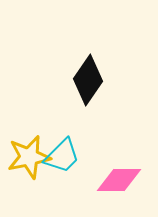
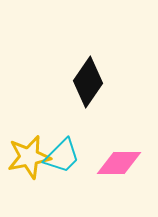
black diamond: moved 2 px down
pink diamond: moved 17 px up
